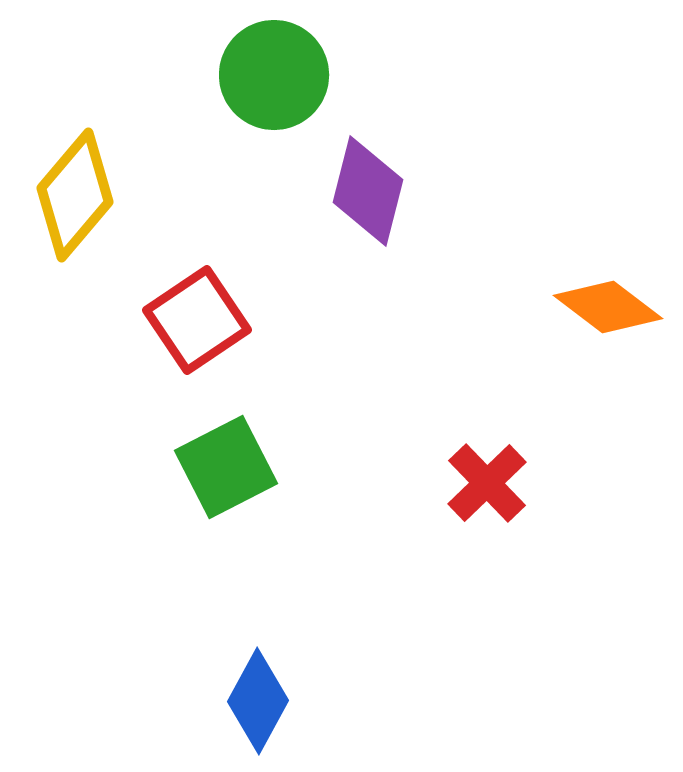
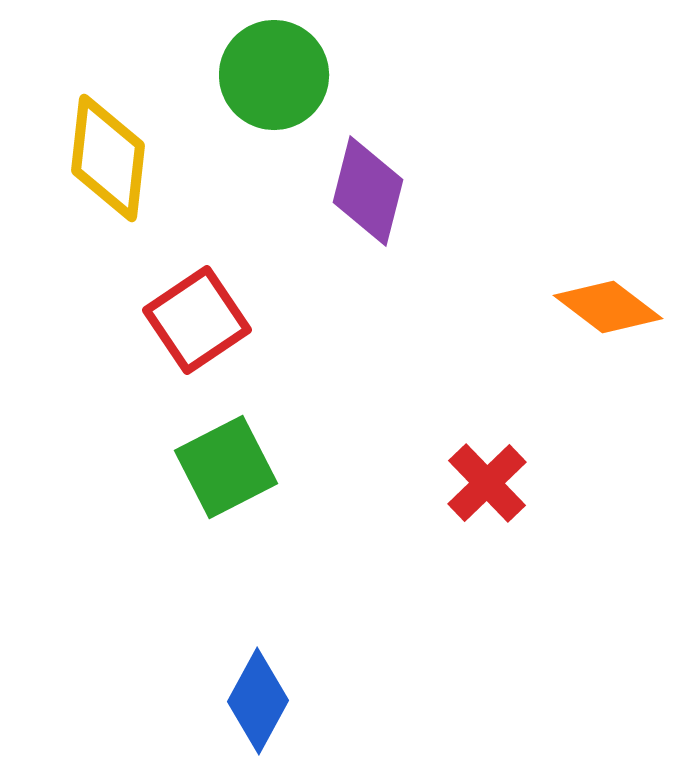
yellow diamond: moved 33 px right, 37 px up; rotated 34 degrees counterclockwise
